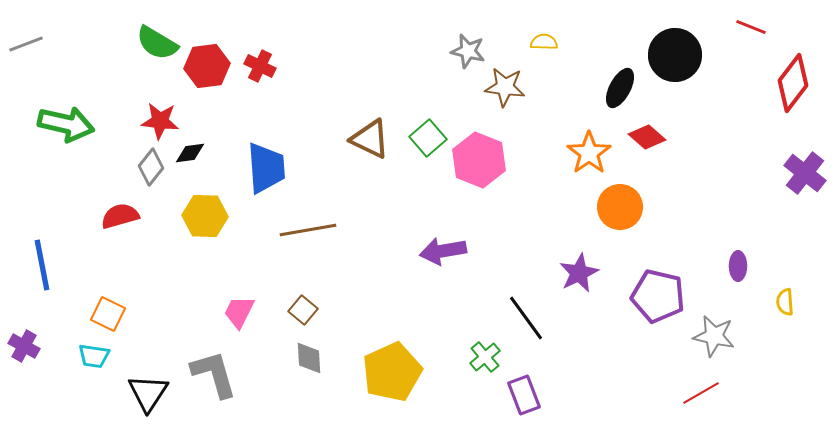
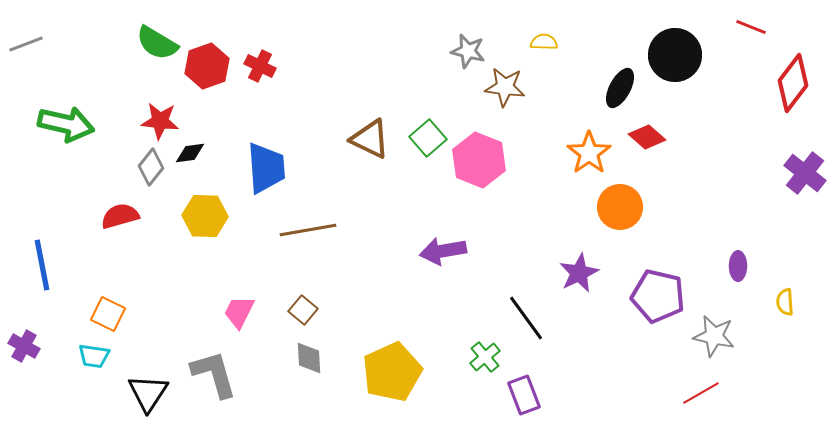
red hexagon at (207, 66): rotated 12 degrees counterclockwise
